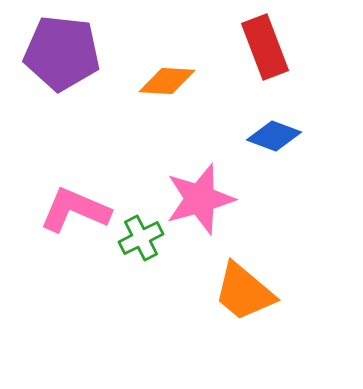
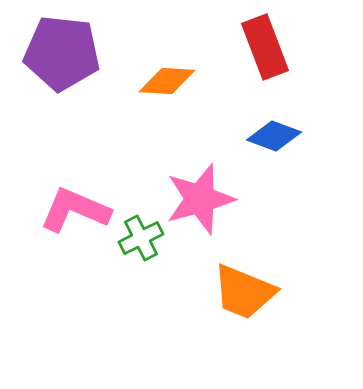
orange trapezoid: rotated 18 degrees counterclockwise
